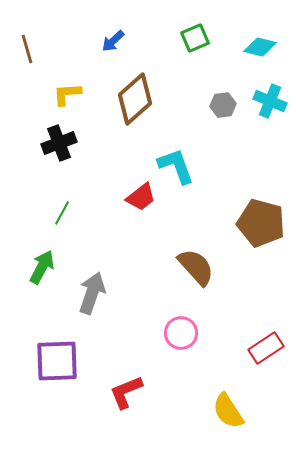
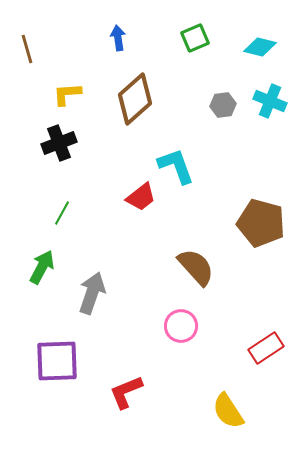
blue arrow: moved 5 px right, 3 px up; rotated 125 degrees clockwise
pink circle: moved 7 px up
